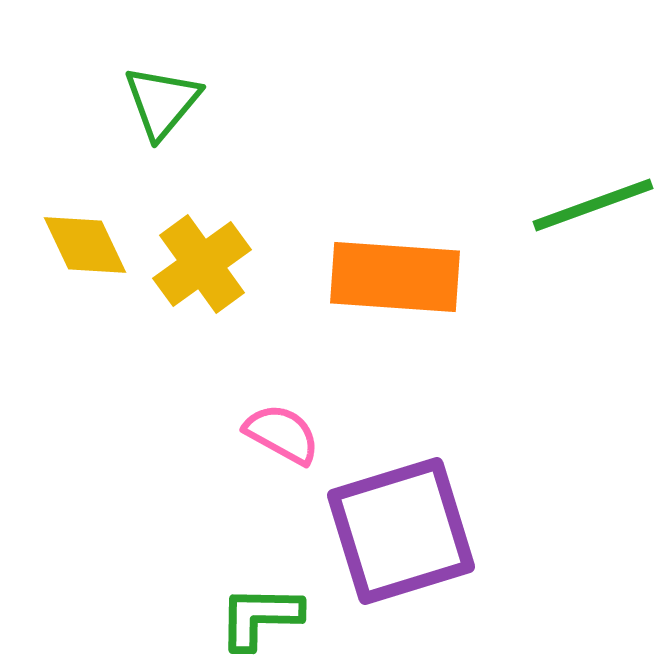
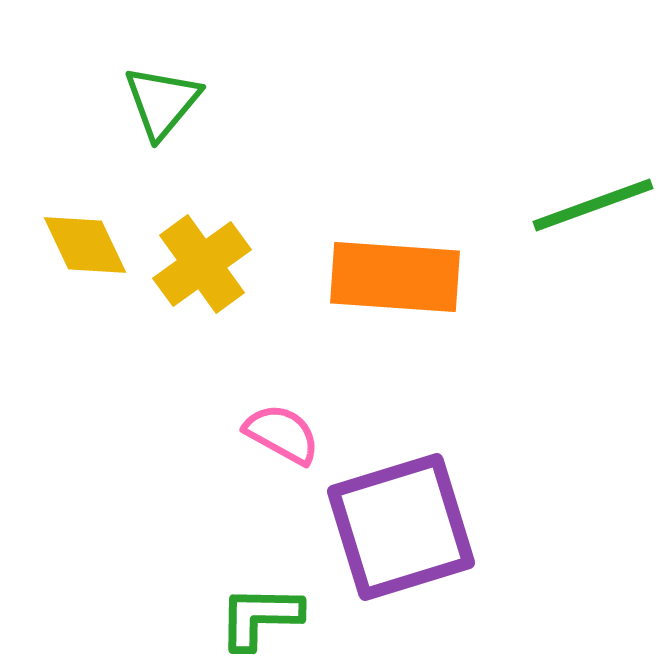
purple square: moved 4 px up
